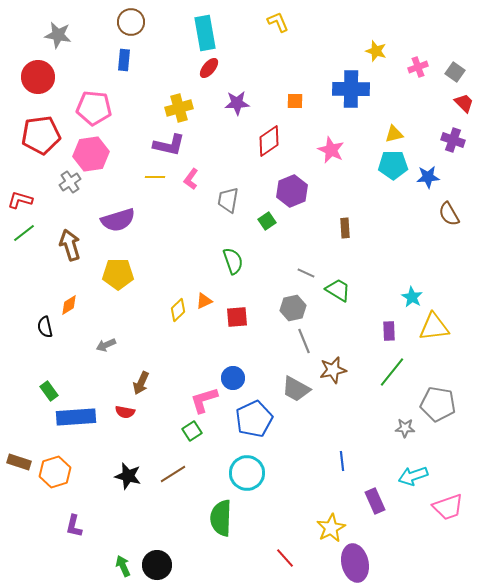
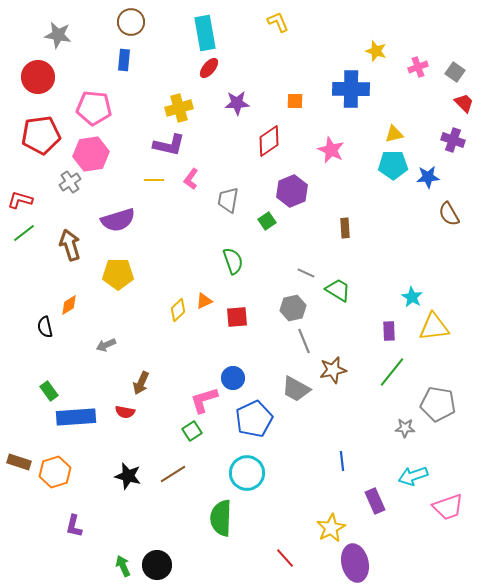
yellow line at (155, 177): moved 1 px left, 3 px down
